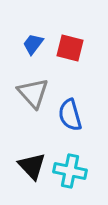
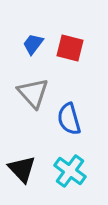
blue semicircle: moved 1 px left, 4 px down
black triangle: moved 10 px left, 3 px down
cyan cross: rotated 24 degrees clockwise
